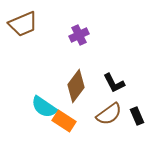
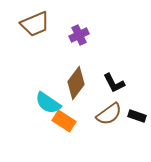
brown trapezoid: moved 12 px right
brown diamond: moved 3 px up
cyan semicircle: moved 4 px right, 4 px up
black rectangle: rotated 48 degrees counterclockwise
